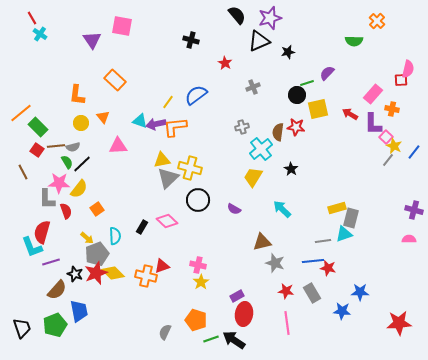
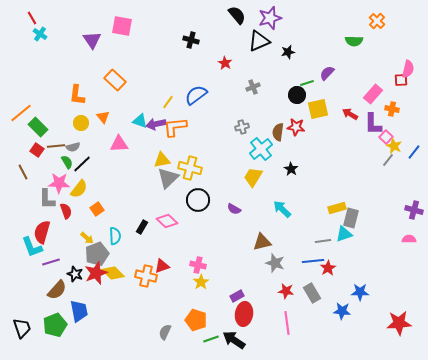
pink triangle at (118, 146): moved 1 px right, 2 px up
red star at (328, 268): rotated 28 degrees clockwise
